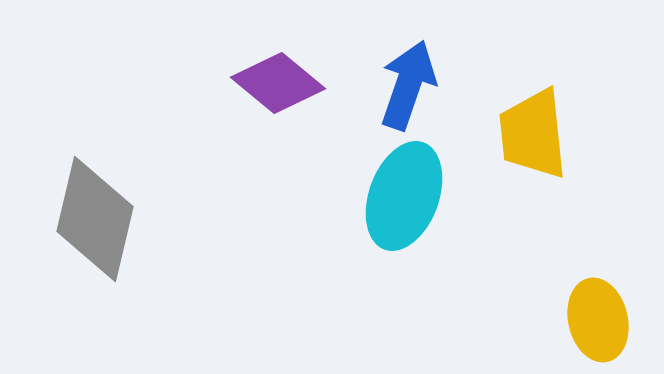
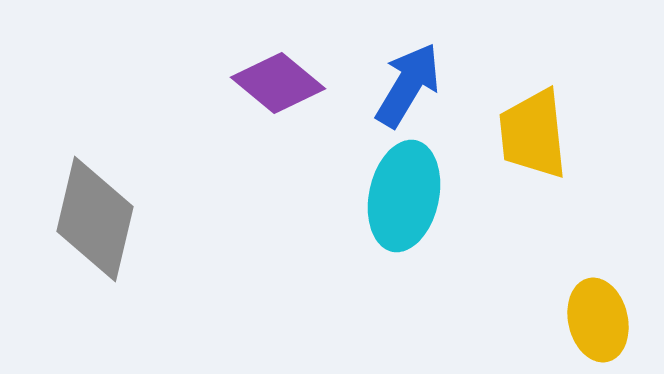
blue arrow: rotated 12 degrees clockwise
cyan ellipse: rotated 8 degrees counterclockwise
